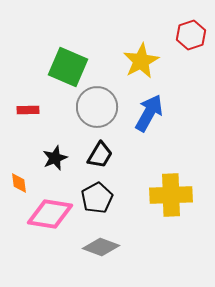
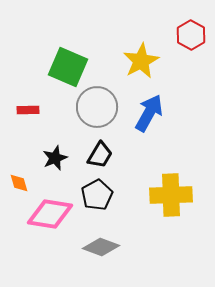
red hexagon: rotated 12 degrees counterclockwise
orange diamond: rotated 10 degrees counterclockwise
black pentagon: moved 3 px up
